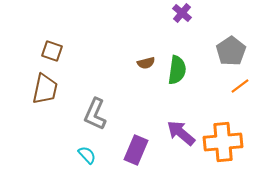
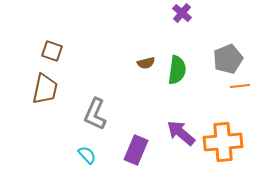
gray pentagon: moved 3 px left, 8 px down; rotated 12 degrees clockwise
orange line: rotated 30 degrees clockwise
